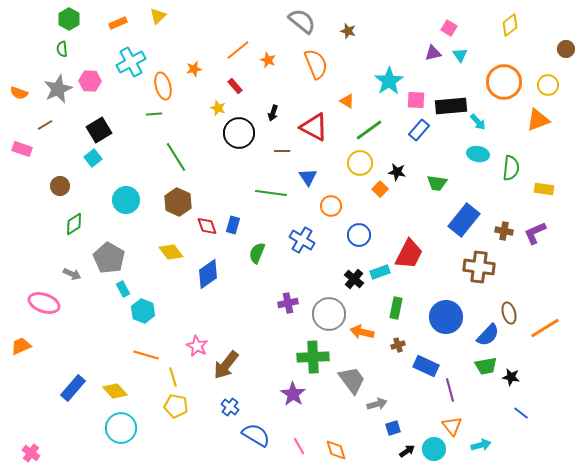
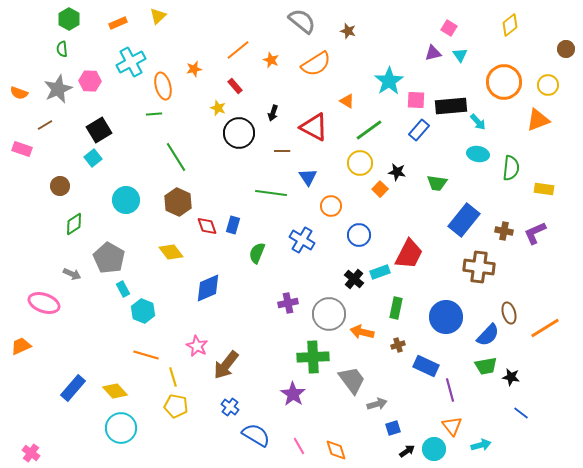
orange star at (268, 60): moved 3 px right
orange semicircle at (316, 64): rotated 80 degrees clockwise
blue diamond at (208, 274): moved 14 px down; rotated 12 degrees clockwise
